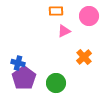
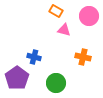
orange rectangle: rotated 32 degrees clockwise
pink triangle: moved 1 px up; rotated 40 degrees clockwise
orange cross: moved 1 px left; rotated 35 degrees counterclockwise
blue cross: moved 16 px right, 6 px up
purple pentagon: moved 7 px left
